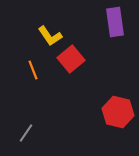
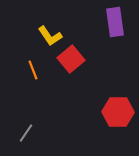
red hexagon: rotated 12 degrees counterclockwise
